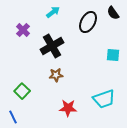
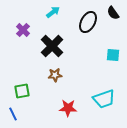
black cross: rotated 15 degrees counterclockwise
brown star: moved 1 px left
green square: rotated 35 degrees clockwise
blue line: moved 3 px up
